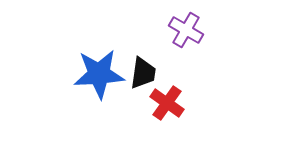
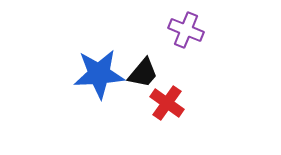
purple cross: rotated 8 degrees counterclockwise
black trapezoid: rotated 32 degrees clockwise
